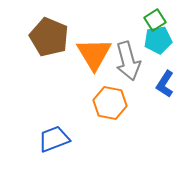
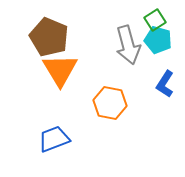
cyan pentagon: rotated 24 degrees clockwise
orange triangle: moved 34 px left, 16 px down
gray arrow: moved 16 px up
